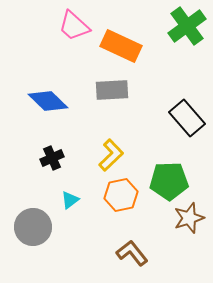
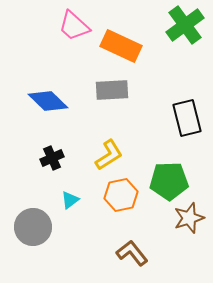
green cross: moved 2 px left, 1 px up
black rectangle: rotated 27 degrees clockwise
yellow L-shape: moved 2 px left; rotated 12 degrees clockwise
